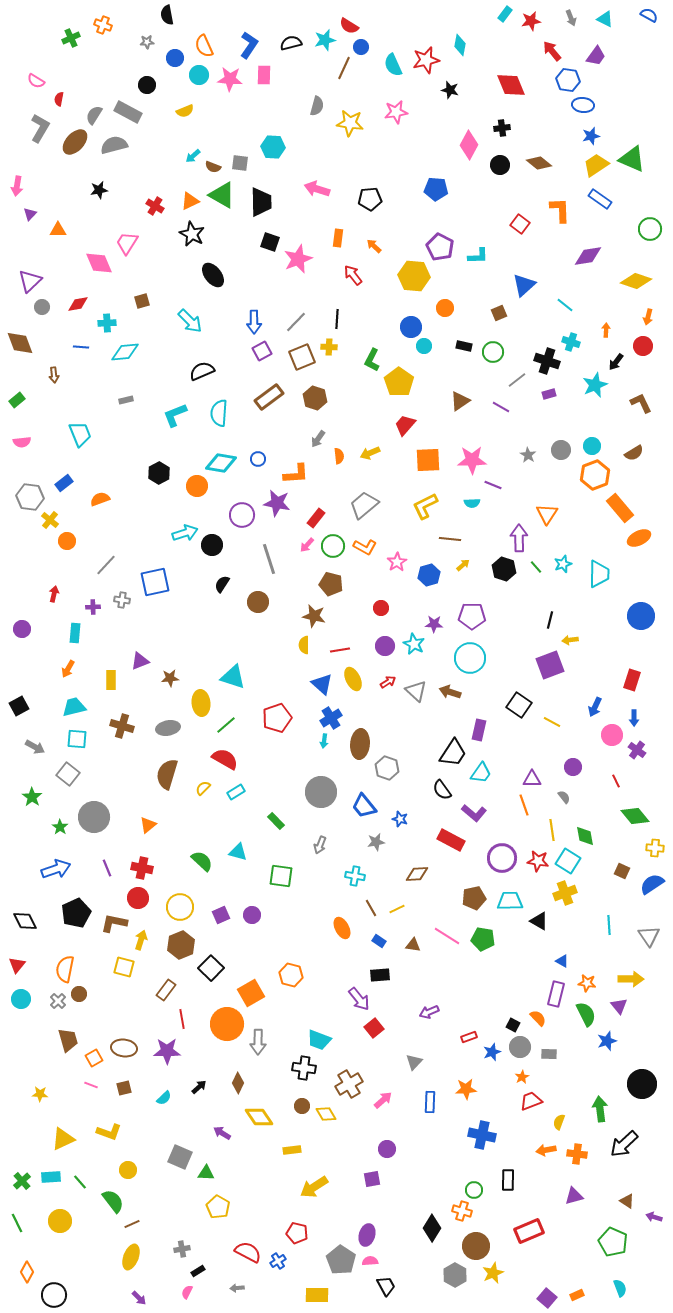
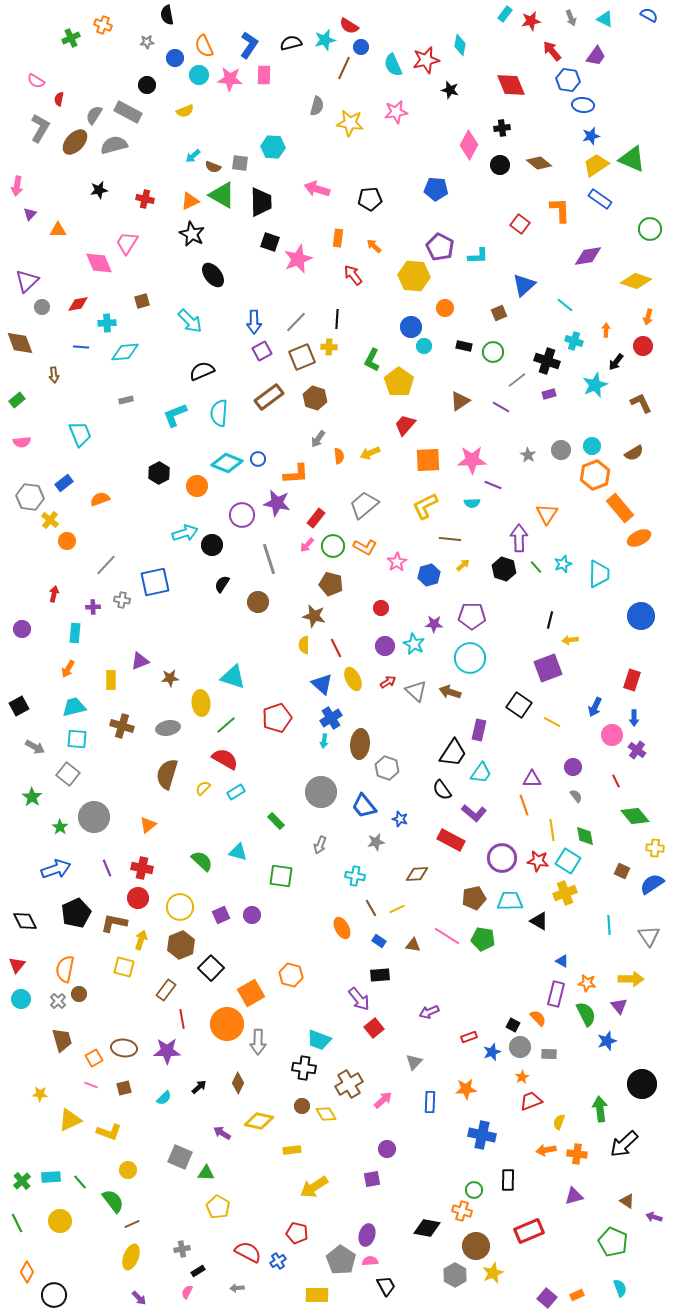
red cross at (155, 206): moved 10 px left, 7 px up; rotated 18 degrees counterclockwise
purple triangle at (30, 281): moved 3 px left
cyan cross at (571, 342): moved 3 px right, 1 px up
cyan diamond at (221, 463): moved 6 px right; rotated 12 degrees clockwise
red line at (340, 650): moved 4 px left, 2 px up; rotated 72 degrees clockwise
purple square at (550, 665): moved 2 px left, 3 px down
gray semicircle at (564, 797): moved 12 px right, 1 px up
brown trapezoid at (68, 1040): moved 6 px left
yellow diamond at (259, 1117): moved 4 px down; rotated 44 degrees counterclockwise
yellow triangle at (63, 1139): moved 7 px right, 19 px up
black diamond at (432, 1228): moved 5 px left; rotated 68 degrees clockwise
